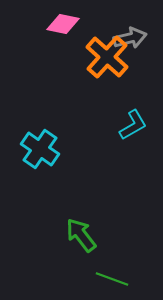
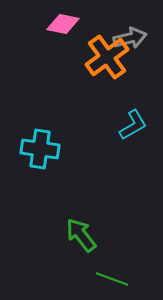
orange cross: rotated 12 degrees clockwise
cyan cross: rotated 27 degrees counterclockwise
